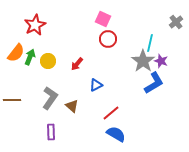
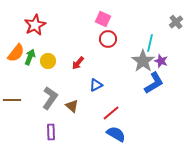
red arrow: moved 1 px right, 1 px up
